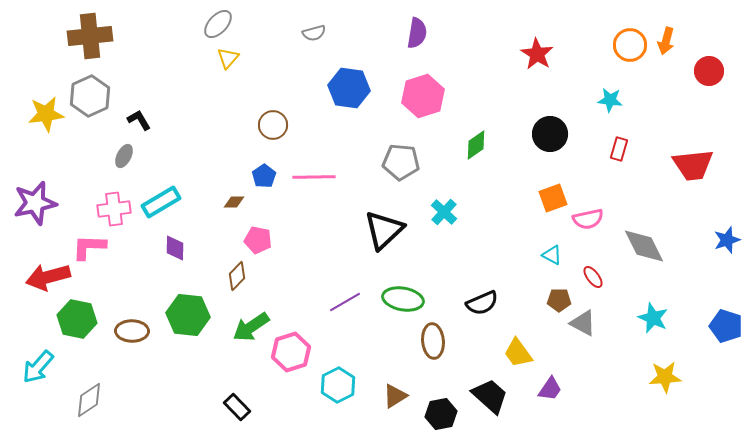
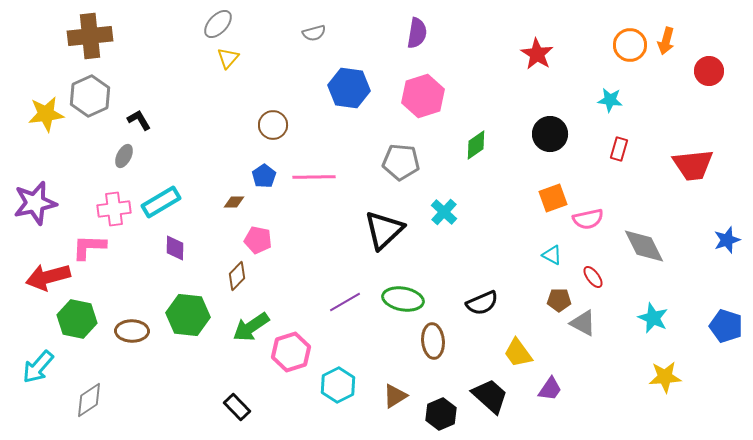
black hexagon at (441, 414): rotated 12 degrees counterclockwise
